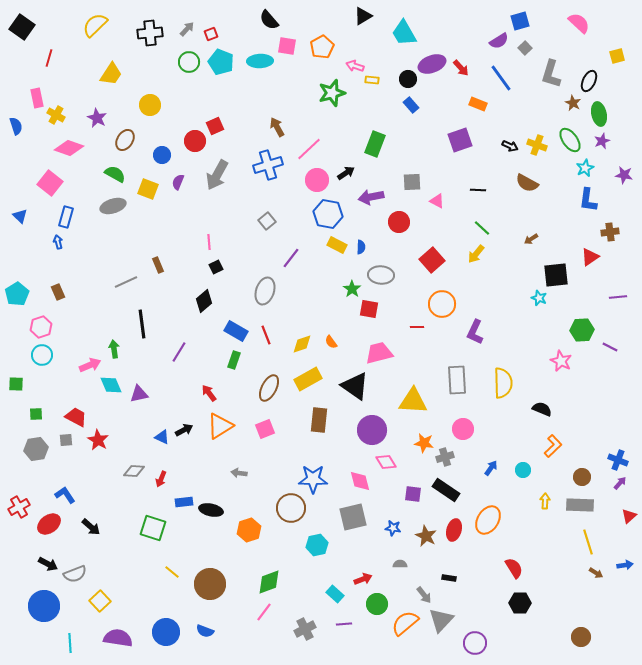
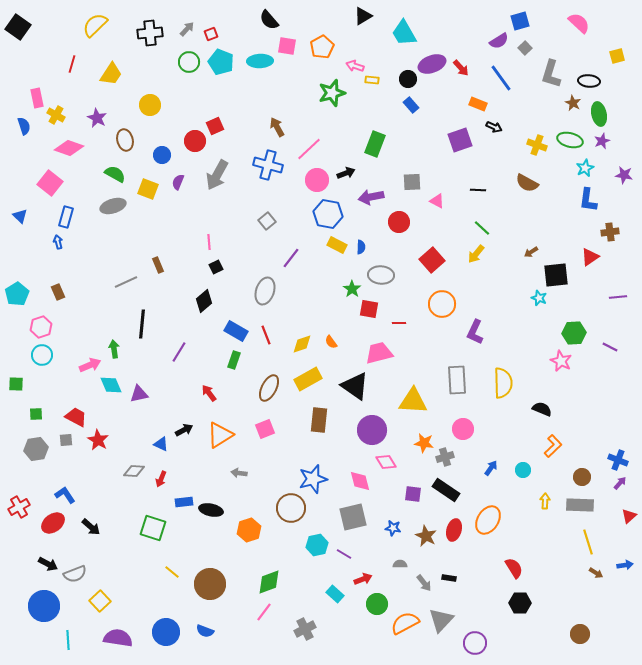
black square at (22, 27): moved 4 px left
red line at (49, 58): moved 23 px right, 6 px down
black ellipse at (589, 81): rotated 70 degrees clockwise
blue semicircle at (16, 126): moved 8 px right
brown ellipse at (125, 140): rotated 45 degrees counterclockwise
green ellipse at (570, 140): rotated 40 degrees counterclockwise
black arrow at (510, 146): moved 16 px left, 19 px up
blue cross at (268, 165): rotated 32 degrees clockwise
black arrow at (346, 173): rotated 12 degrees clockwise
brown arrow at (531, 239): moved 13 px down
black line at (142, 324): rotated 12 degrees clockwise
red line at (417, 327): moved 18 px left, 4 px up
green hexagon at (582, 330): moved 8 px left, 3 px down
orange triangle at (220, 426): moved 9 px down
blue triangle at (162, 437): moved 1 px left, 7 px down
blue star at (313, 479): rotated 16 degrees counterclockwise
red ellipse at (49, 524): moved 4 px right, 1 px up
gray arrow at (424, 595): moved 12 px up
orange semicircle at (405, 623): rotated 12 degrees clockwise
purple line at (344, 624): moved 70 px up; rotated 35 degrees clockwise
brown circle at (581, 637): moved 1 px left, 3 px up
cyan line at (70, 643): moved 2 px left, 3 px up
